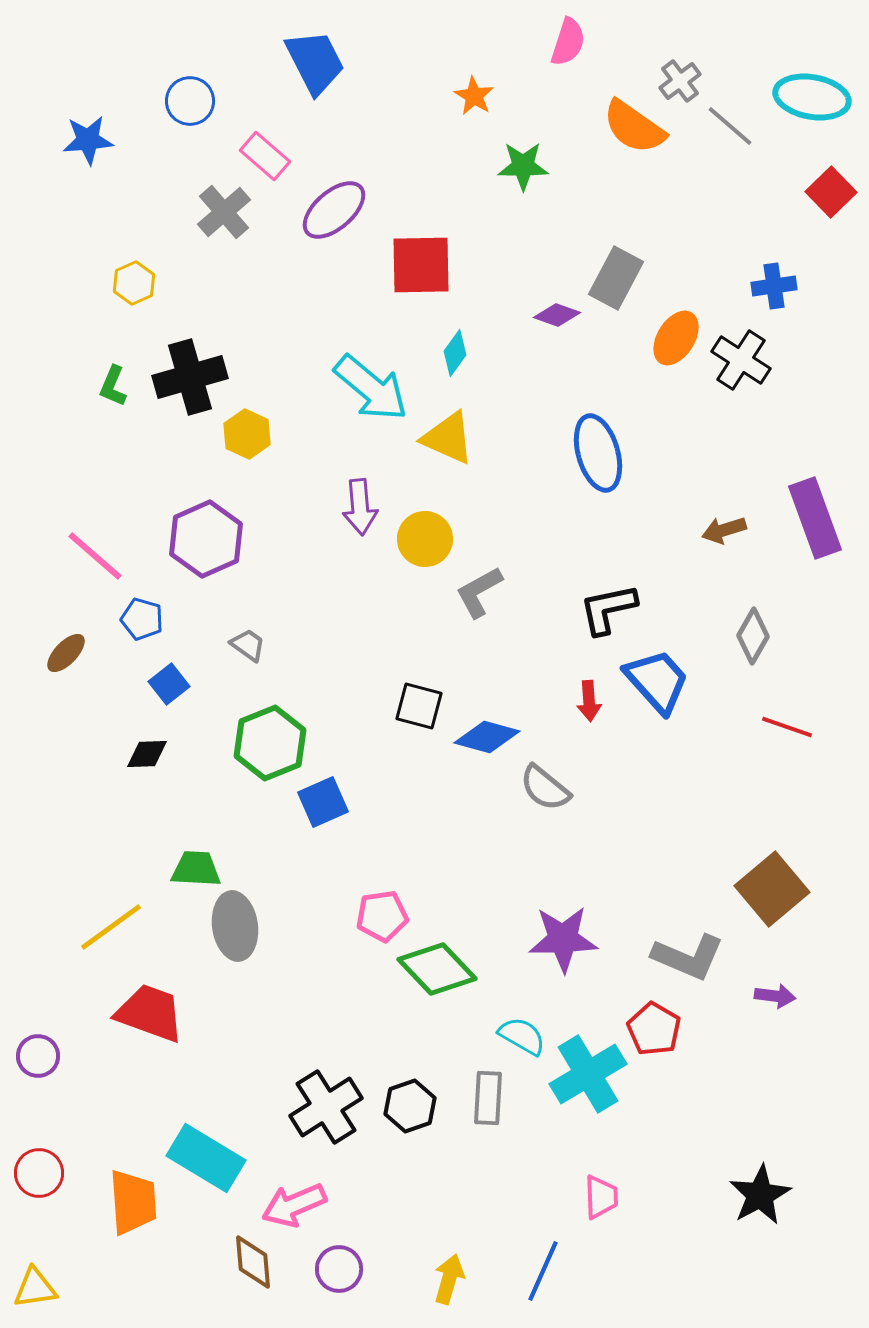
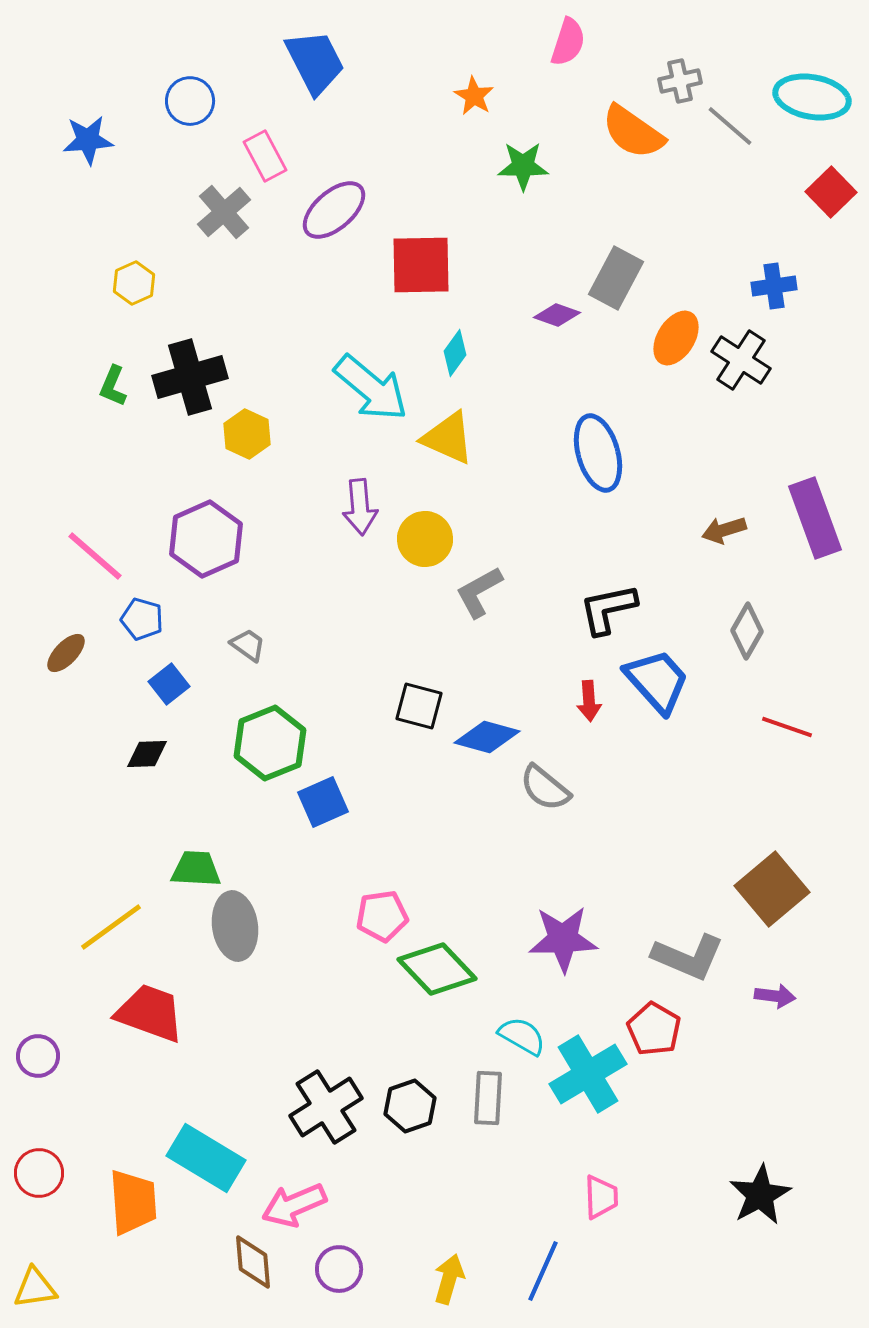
gray cross at (680, 81): rotated 24 degrees clockwise
orange semicircle at (634, 127): moved 1 px left, 5 px down
pink rectangle at (265, 156): rotated 21 degrees clockwise
gray diamond at (753, 636): moved 6 px left, 5 px up
